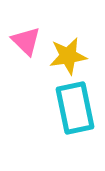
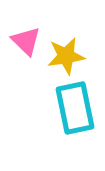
yellow star: moved 2 px left
